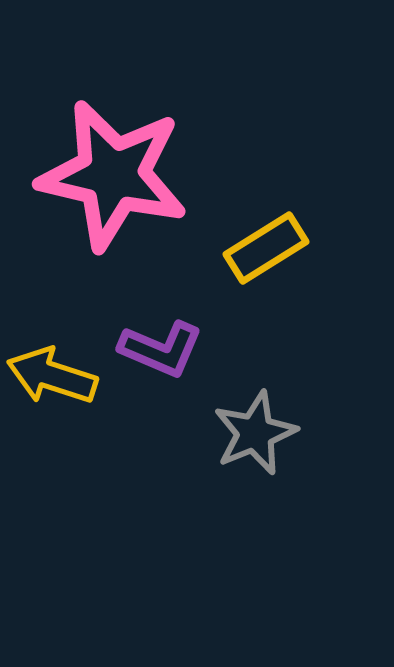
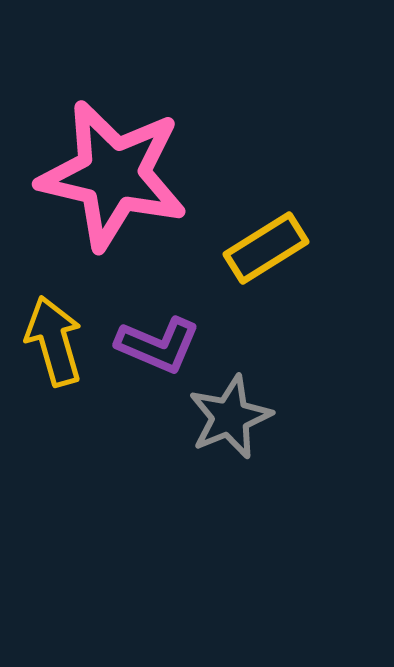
purple L-shape: moved 3 px left, 4 px up
yellow arrow: moved 2 px right, 35 px up; rotated 56 degrees clockwise
gray star: moved 25 px left, 16 px up
